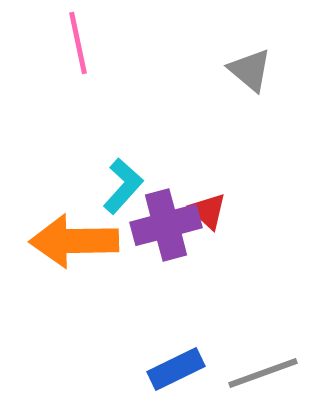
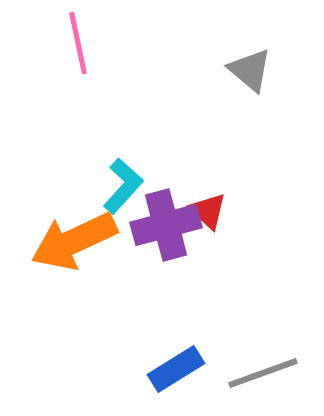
orange arrow: rotated 24 degrees counterclockwise
blue rectangle: rotated 6 degrees counterclockwise
